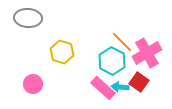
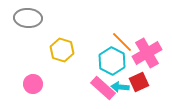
yellow hexagon: moved 2 px up
red square: rotated 30 degrees clockwise
